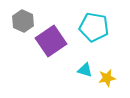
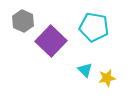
purple square: rotated 12 degrees counterclockwise
cyan triangle: rotated 28 degrees clockwise
